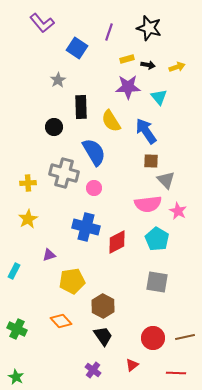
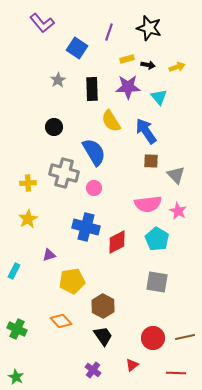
black rectangle: moved 11 px right, 18 px up
gray triangle: moved 10 px right, 5 px up
